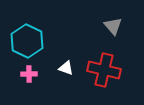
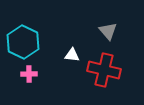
gray triangle: moved 5 px left, 5 px down
cyan hexagon: moved 4 px left, 1 px down
white triangle: moved 6 px right, 13 px up; rotated 14 degrees counterclockwise
